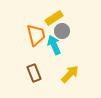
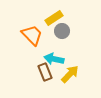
orange trapezoid: moved 4 px left; rotated 30 degrees counterclockwise
cyan arrow: moved 14 px down; rotated 54 degrees counterclockwise
brown rectangle: moved 11 px right, 1 px up
